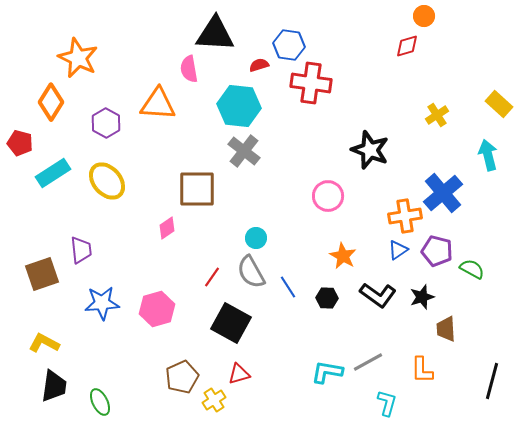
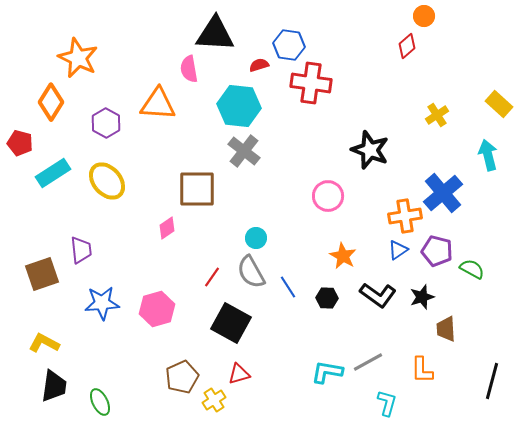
red diamond at (407, 46): rotated 25 degrees counterclockwise
